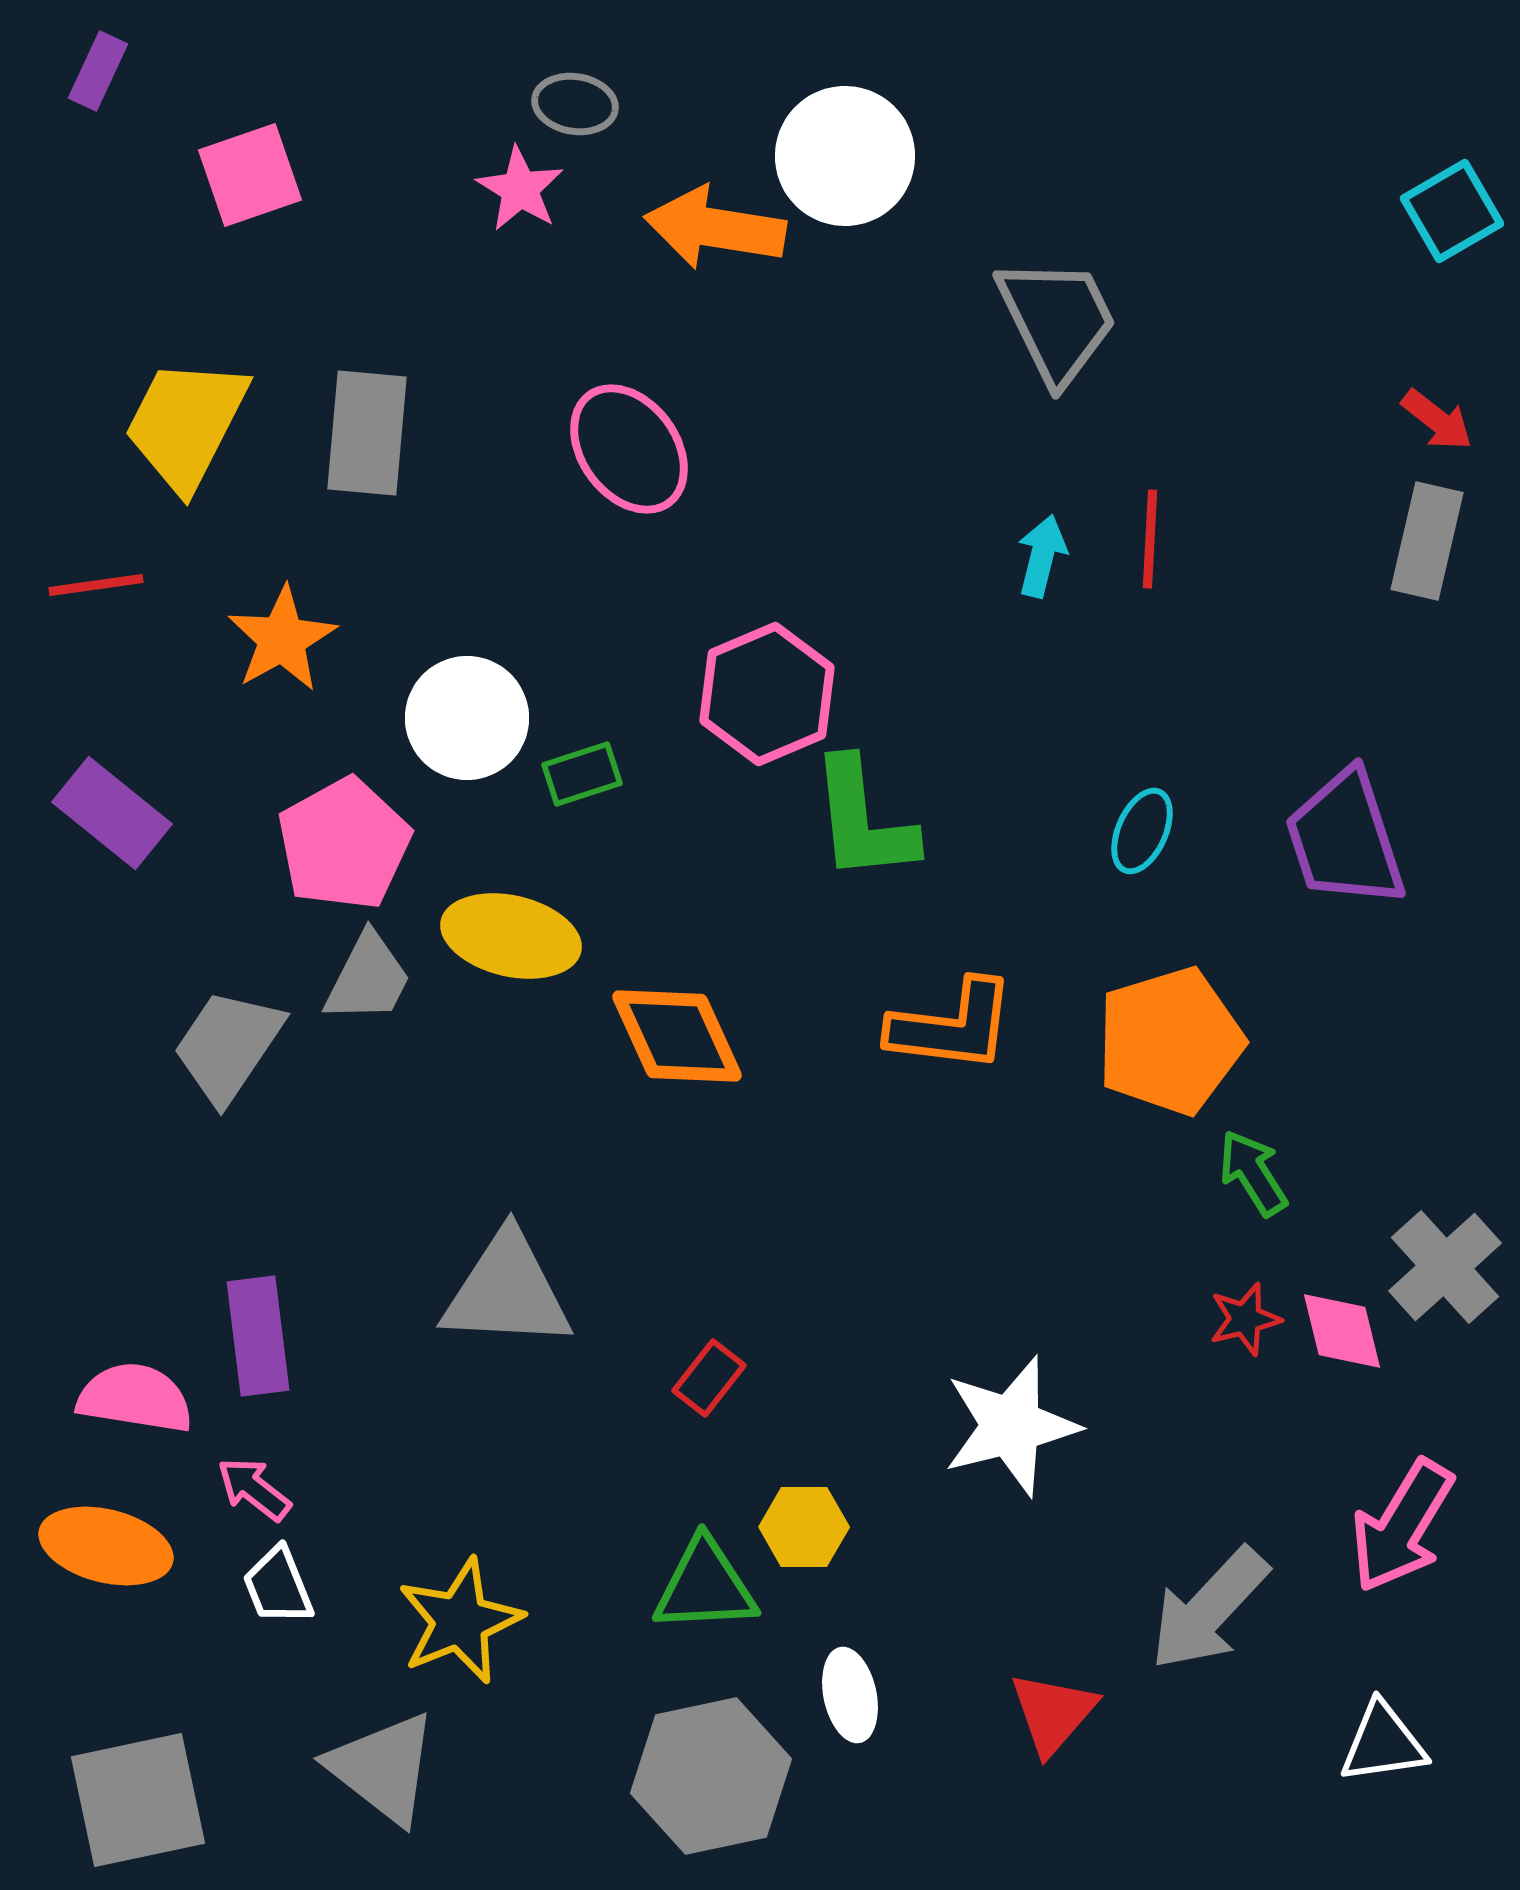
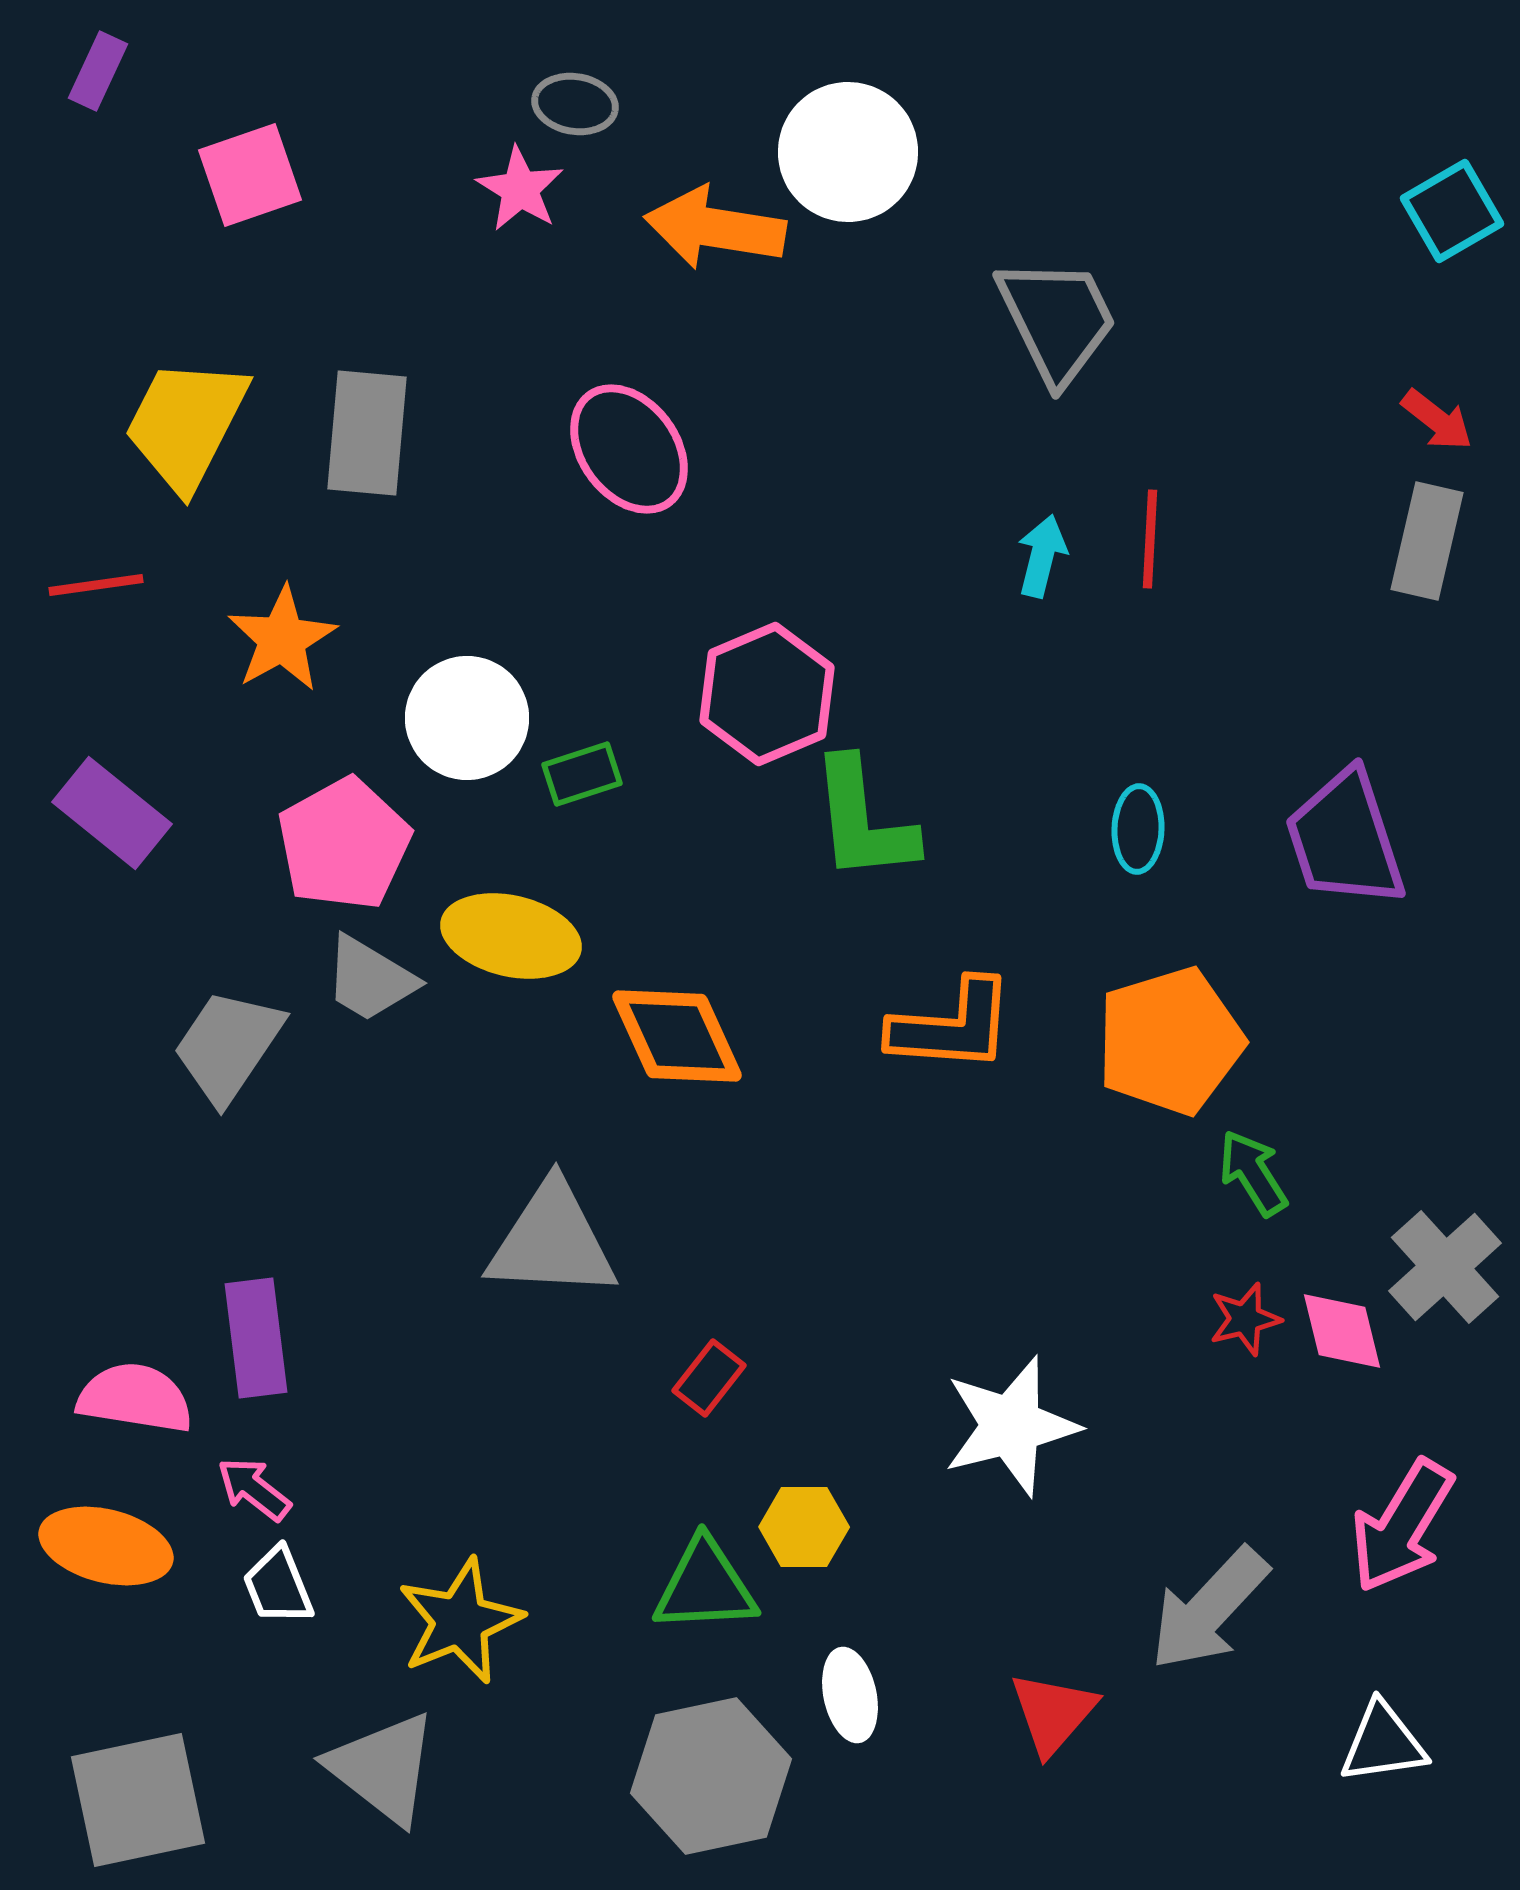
white circle at (845, 156): moved 3 px right, 4 px up
cyan ellipse at (1142, 831): moved 4 px left, 2 px up; rotated 22 degrees counterclockwise
gray trapezoid at (368, 978): moved 2 px right, 1 px down; rotated 94 degrees clockwise
orange L-shape at (952, 1026): rotated 3 degrees counterclockwise
gray triangle at (507, 1291): moved 45 px right, 50 px up
purple rectangle at (258, 1336): moved 2 px left, 2 px down
